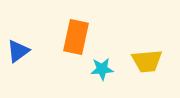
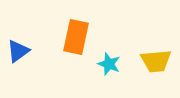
yellow trapezoid: moved 9 px right
cyan star: moved 7 px right, 5 px up; rotated 25 degrees clockwise
